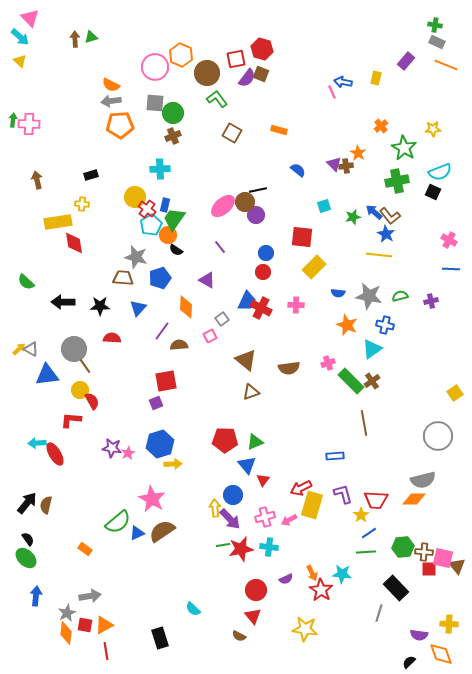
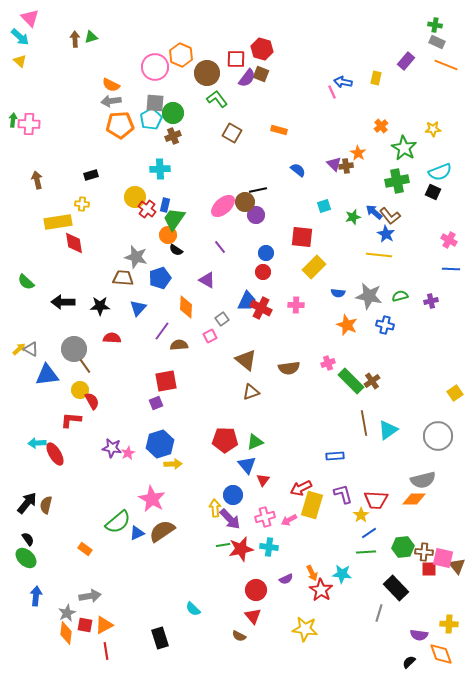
red square at (236, 59): rotated 12 degrees clockwise
cyan pentagon at (151, 225): moved 106 px up
cyan triangle at (372, 349): moved 16 px right, 81 px down
